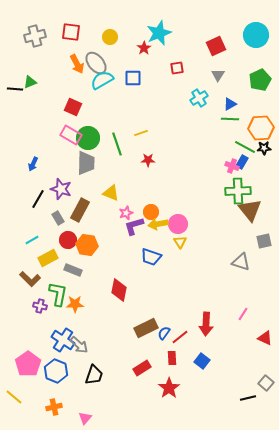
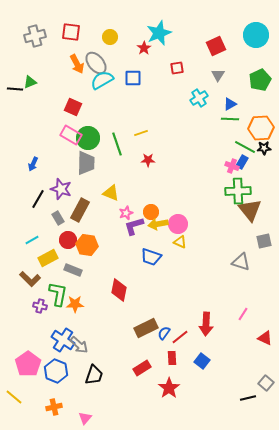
yellow triangle at (180, 242): rotated 32 degrees counterclockwise
